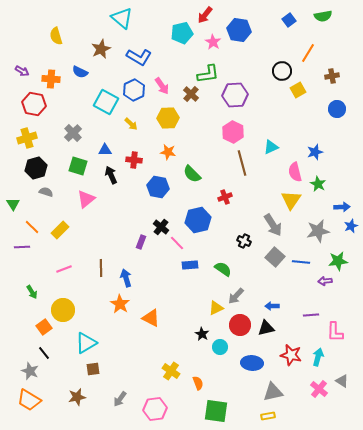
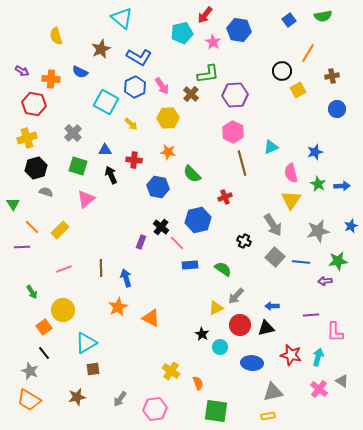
blue hexagon at (134, 90): moved 1 px right, 3 px up
pink semicircle at (295, 172): moved 4 px left, 1 px down
blue arrow at (342, 207): moved 21 px up
orange star at (120, 304): moved 2 px left, 3 px down; rotated 12 degrees clockwise
